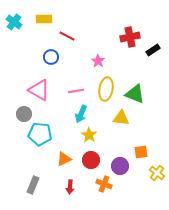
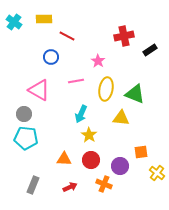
red cross: moved 6 px left, 1 px up
black rectangle: moved 3 px left
pink line: moved 10 px up
cyan pentagon: moved 14 px left, 4 px down
orange triangle: rotated 28 degrees clockwise
red arrow: rotated 120 degrees counterclockwise
